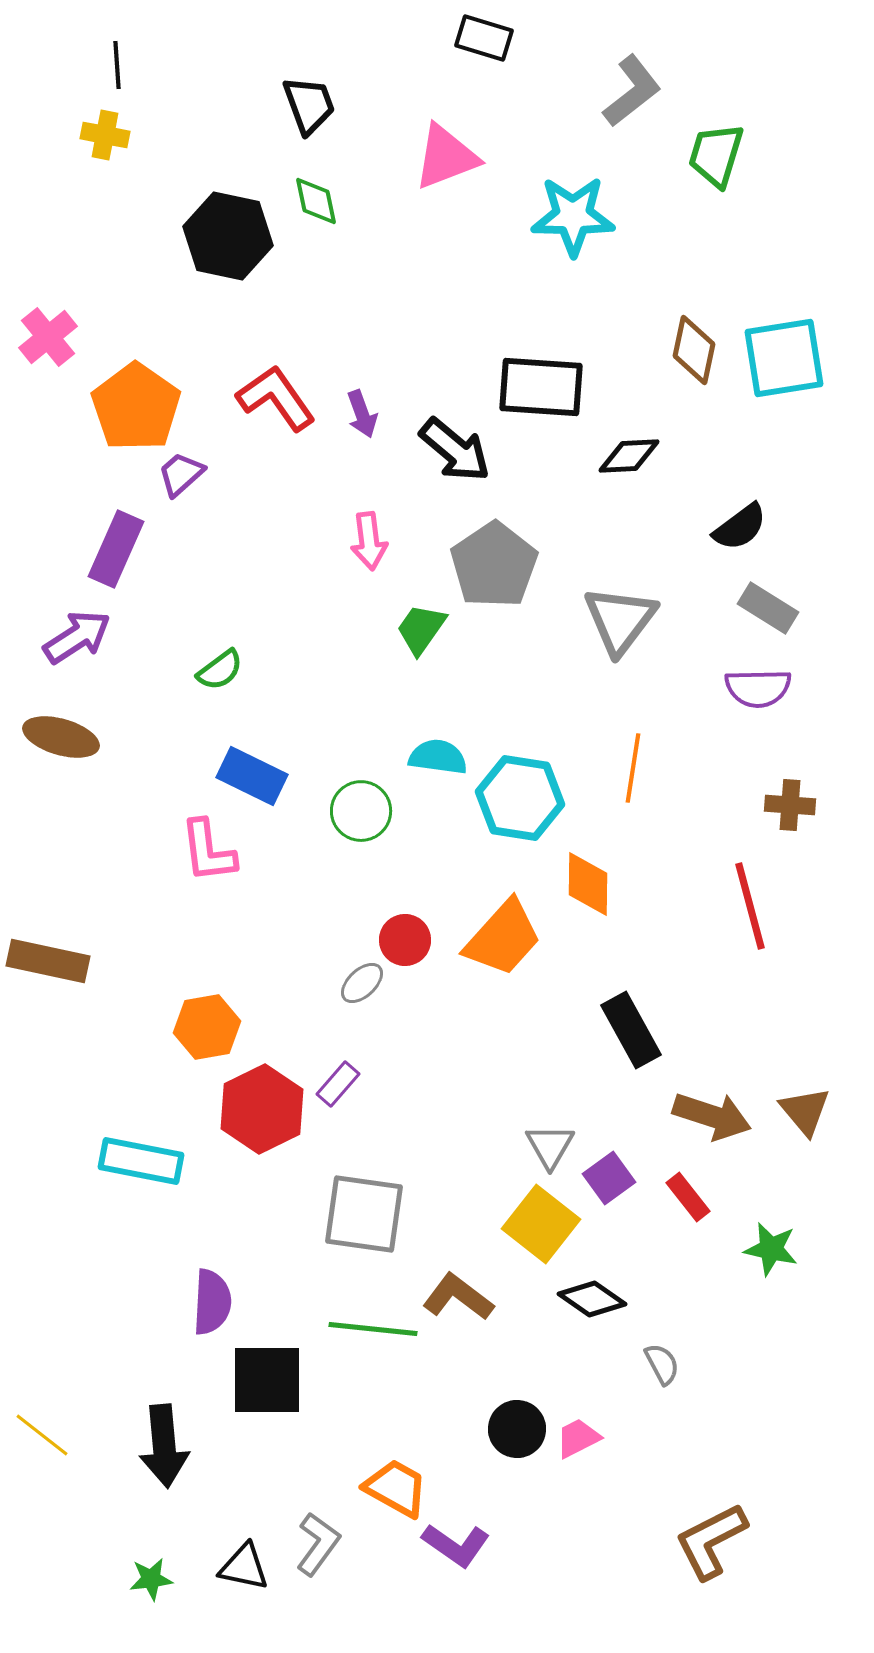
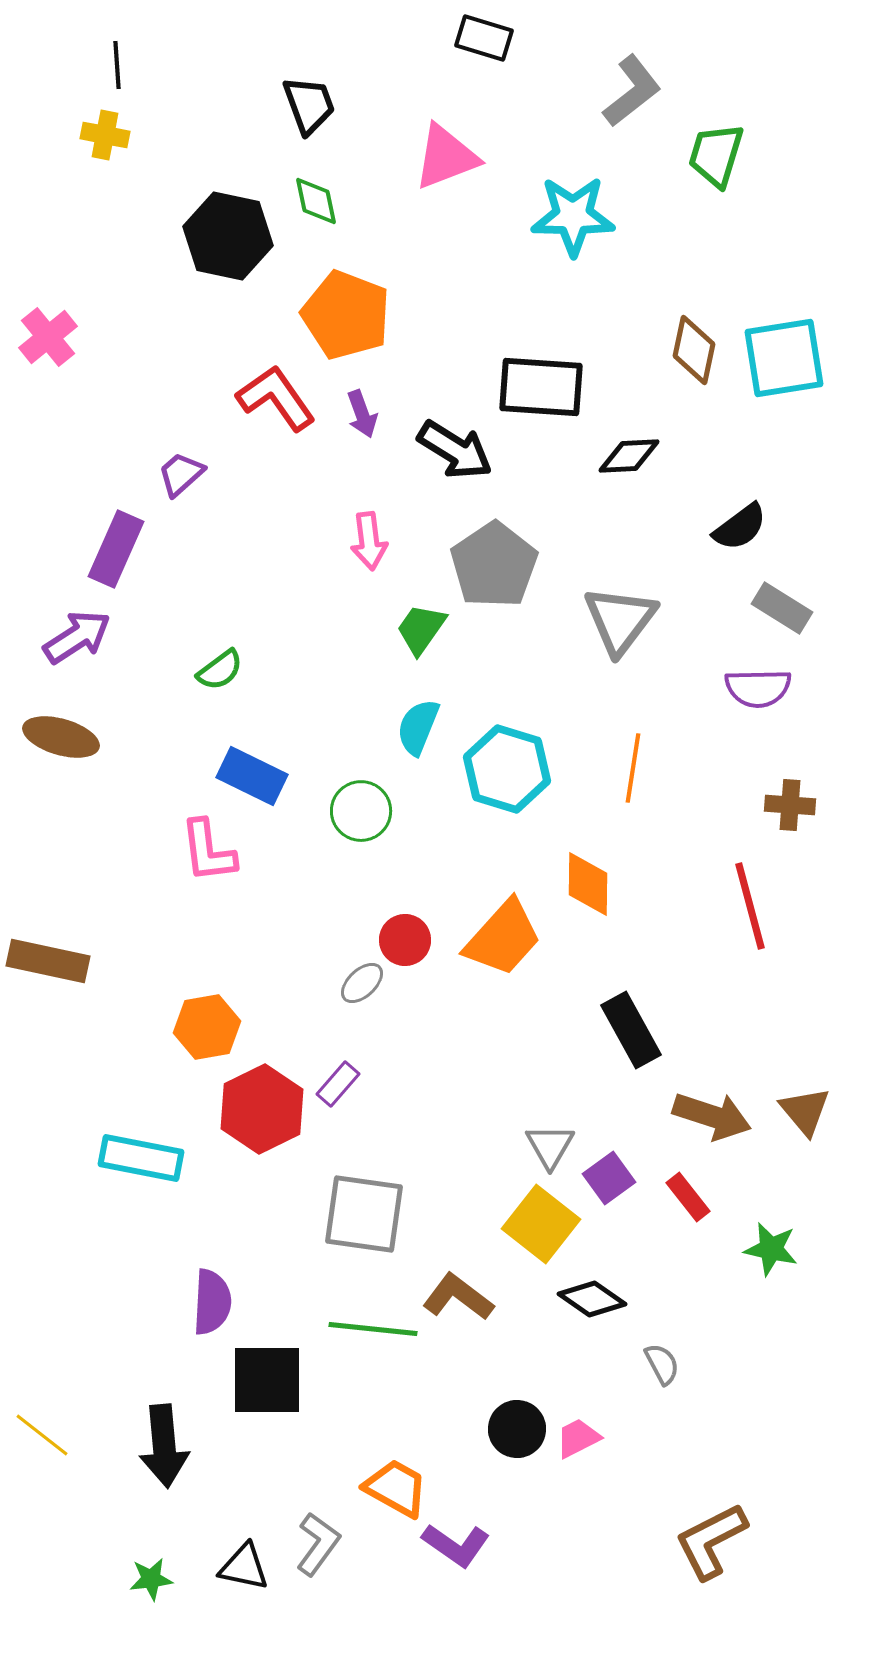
orange pentagon at (136, 407): moved 210 px right, 92 px up; rotated 14 degrees counterclockwise
black arrow at (455, 450): rotated 8 degrees counterclockwise
gray rectangle at (768, 608): moved 14 px right
cyan semicircle at (438, 757): moved 20 px left, 30 px up; rotated 76 degrees counterclockwise
cyan hexagon at (520, 798): moved 13 px left, 29 px up; rotated 8 degrees clockwise
cyan rectangle at (141, 1161): moved 3 px up
